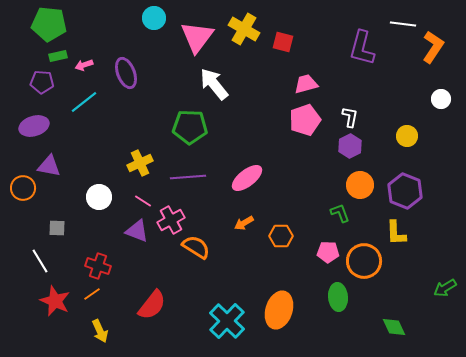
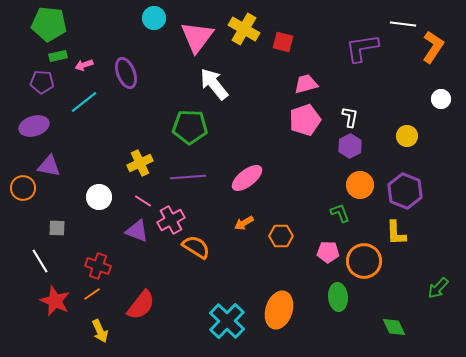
purple L-shape at (362, 48): rotated 66 degrees clockwise
green arrow at (445, 288): moved 7 px left; rotated 15 degrees counterclockwise
red semicircle at (152, 305): moved 11 px left
